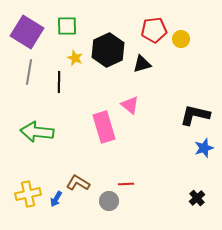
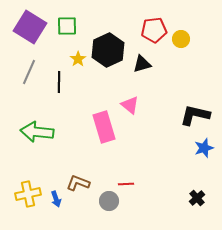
purple square: moved 3 px right, 5 px up
yellow star: moved 3 px right, 1 px down; rotated 14 degrees clockwise
gray line: rotated 15 degrees clockwise
brown L-shape: rotated 10 degrees counterclockwise
blue arrow: rotated 49 degrees counterclockwise
